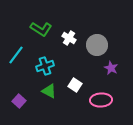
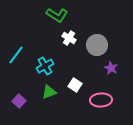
green L-shape: moved 16 px right, 14 px up
cyan cross: rotated 12 degrees counterclockwise
green triangle: moved 1 px down; rotated 49 degrees counterclockwise
